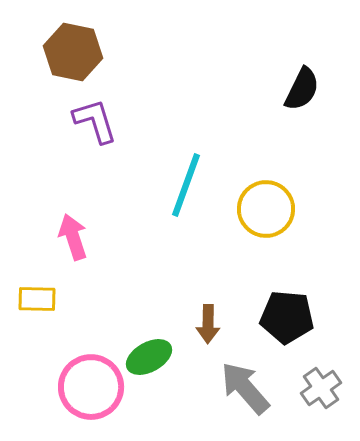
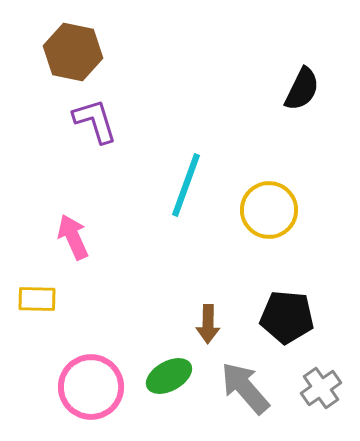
yellow circle: moved 3 px right, 1 px down
pink arrow: rotated 6 degrees counterclockwise
green ellipse: moved 20 px right, 19 px down
